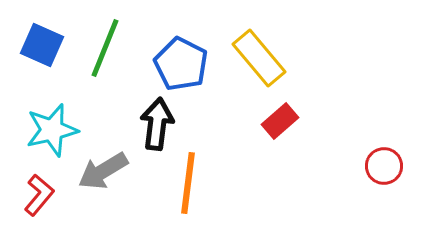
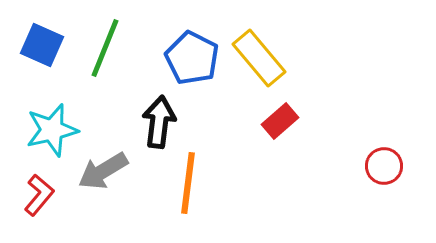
blue pentagon: moved 11 px right, 6 px up
black arrow: moved 2 px right, 2 px up
